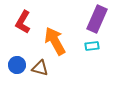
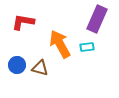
red L-shape: rotated 70 degrees clockwise
orange arrow: moved 5 px right, 3 px down
cyan rectangle: moved 5 px left, 1 px down
